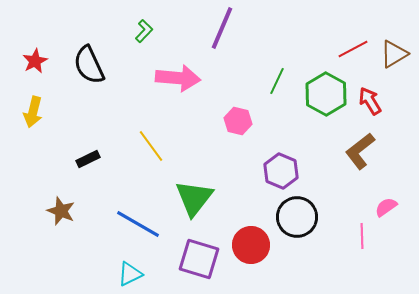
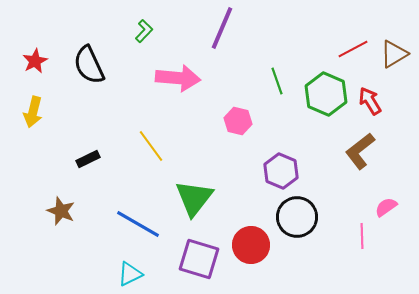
green line: rotated 44 degrees counterclockwise
green hexagon: rotated 6 degrees counterclockwise
